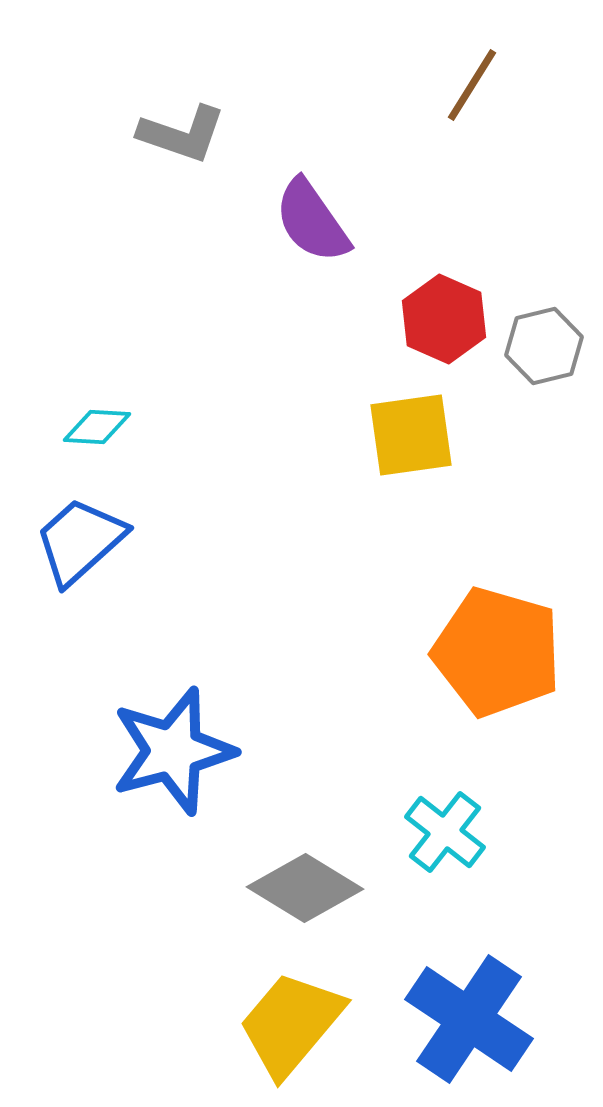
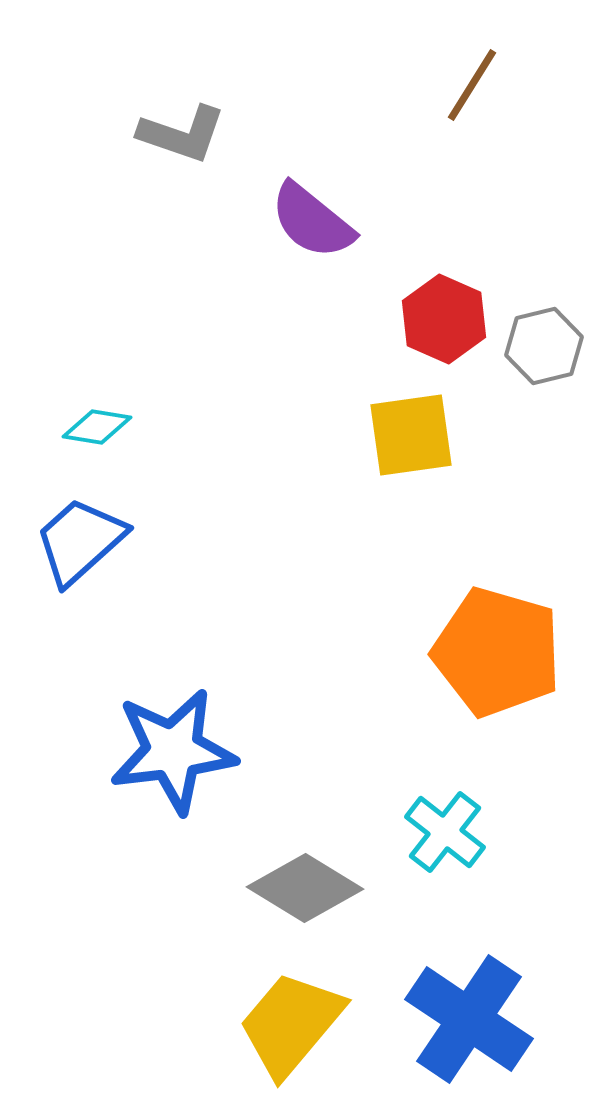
purple semicircle: rotated 16 degrees counterclockwise
cyan diamond: rotated 6 degrees clockwise
blue star: rotated 8 degrees clockwise
